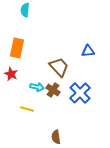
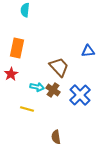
red star: rotated 16 degrees clockwise
blue cross: moved 2 px down
